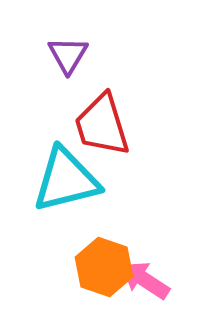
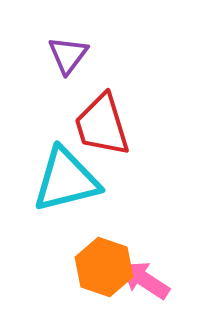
purple triangle: rotated 6 degrees clockwise
